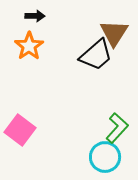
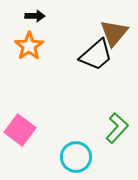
brown triangle: rotated 8 degrees clockwise
cyan circle: moved 29 px left
